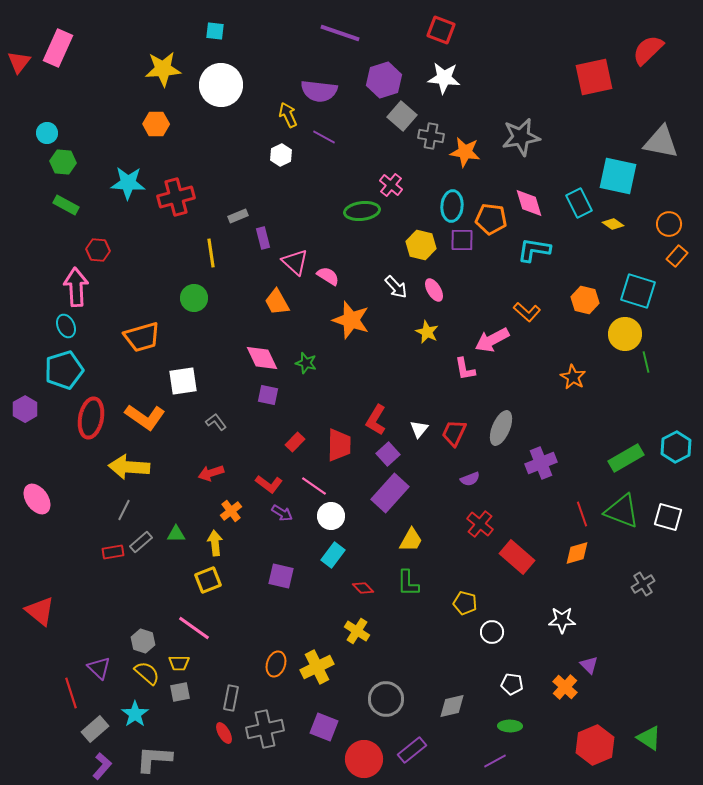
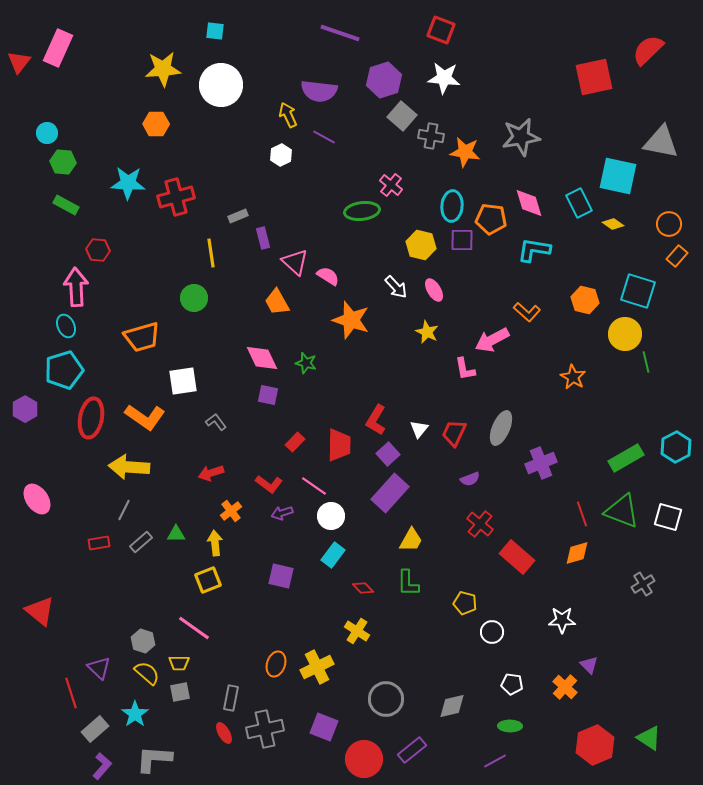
purple arrow at (282, 513): rotated 130 degrees clockwise
red rectangle at (113, 552): moved 14 px left, 9 px up
